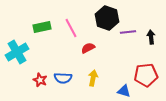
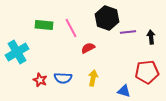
green rectangle: moved 2 px right, 2 px up; rotated 18 degrees clockwise
red pentagon: moved 1 px right, 3 px up
